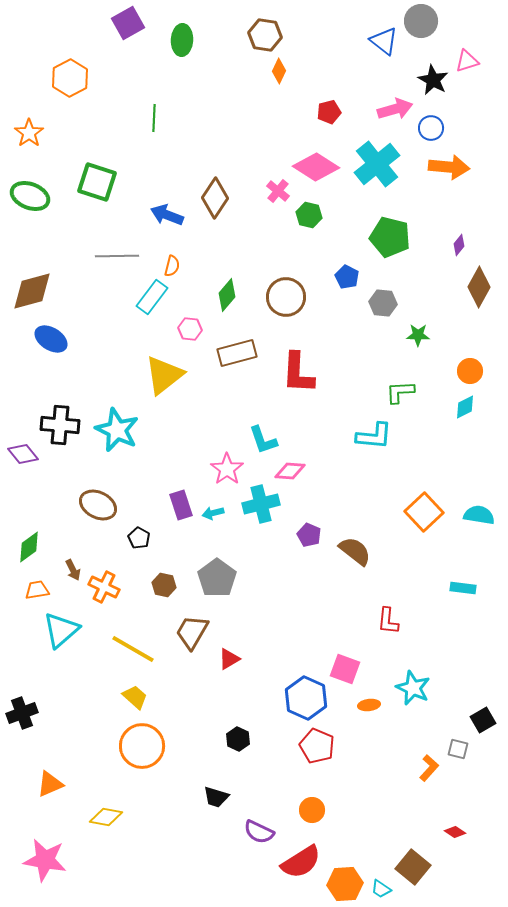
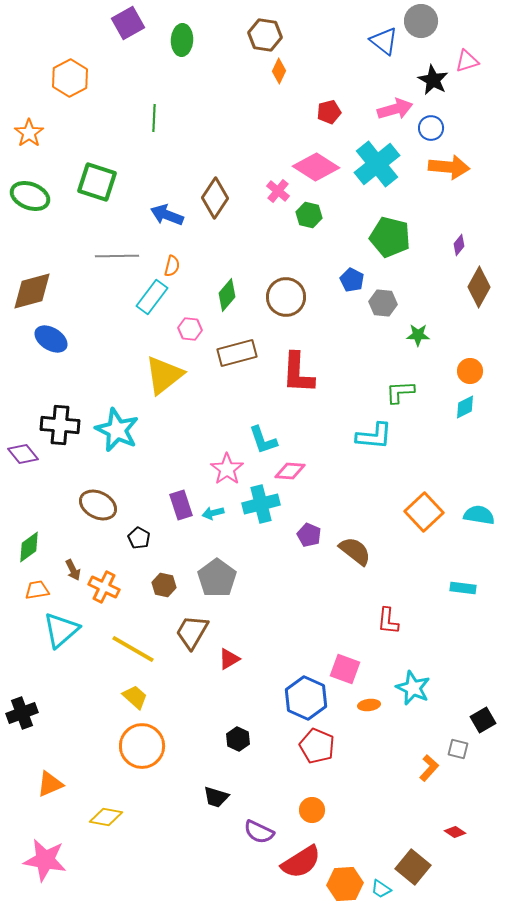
blue pentagon at (347, 277): moved 5 px right, 3 px down
